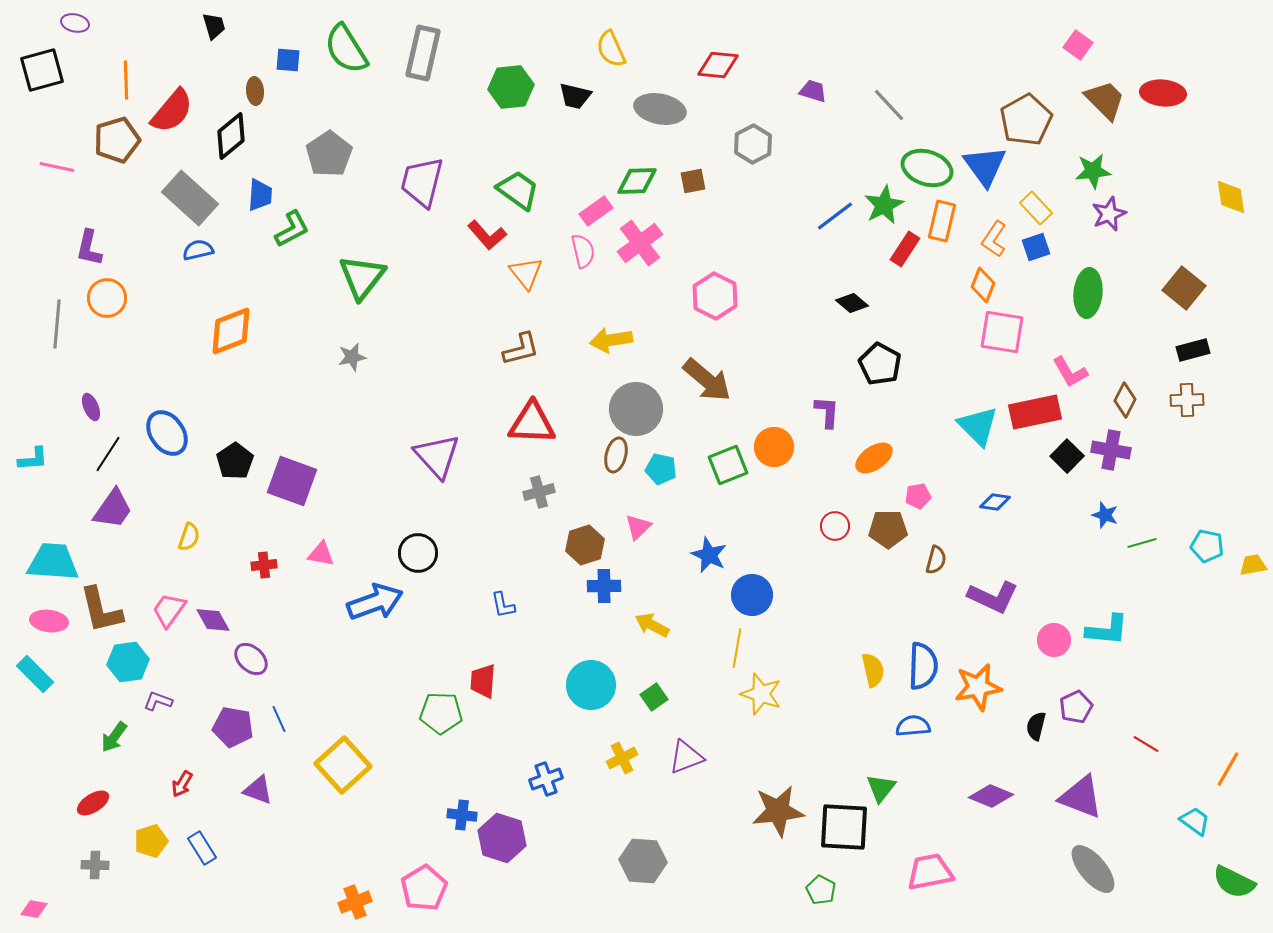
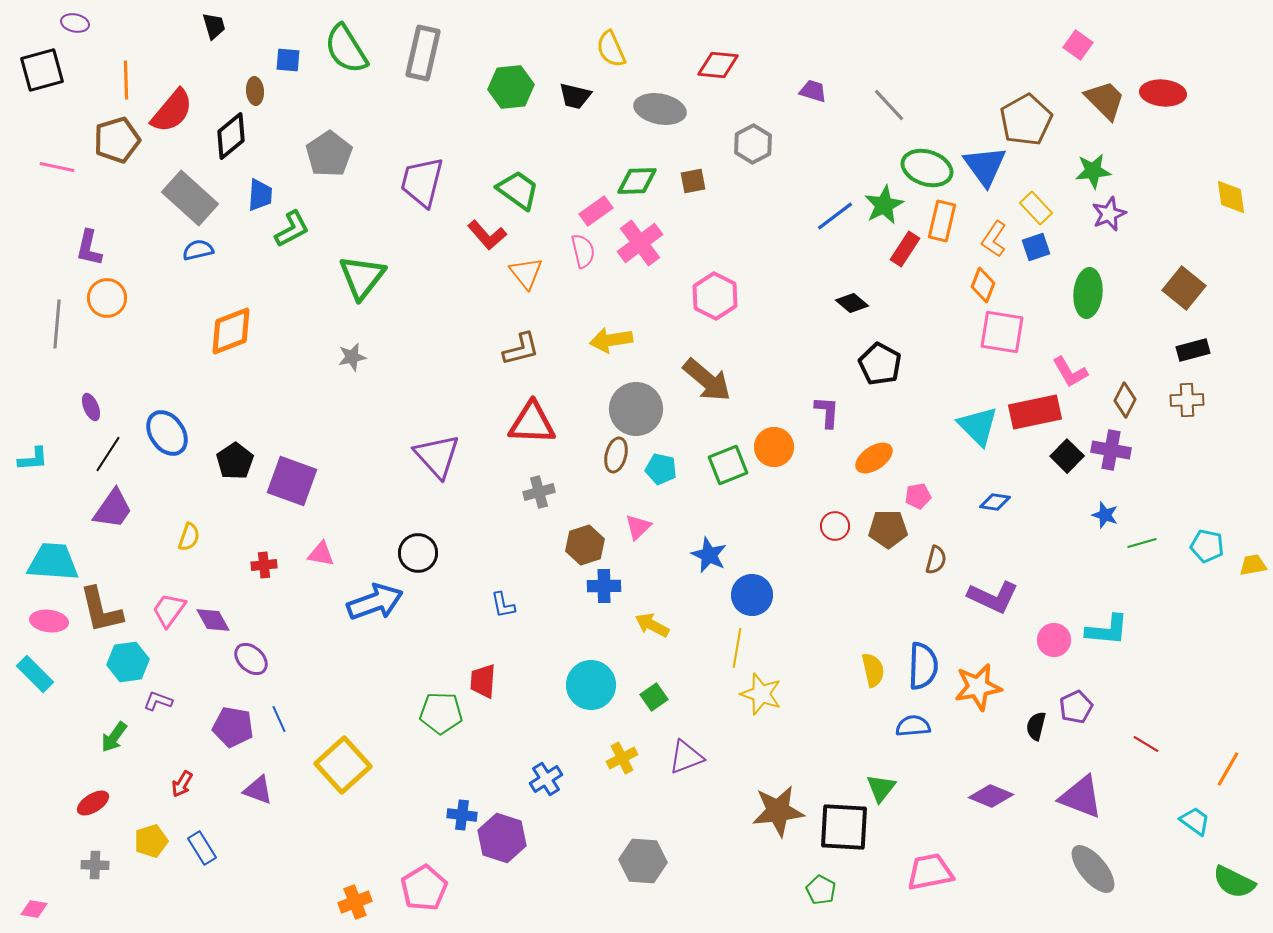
blue cross at (546, 779): rotated 12 degrees counterclockwise
